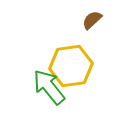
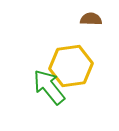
brown semicircle: moved 1 px left, 1 px up; rotated 45 degrees clockwise
